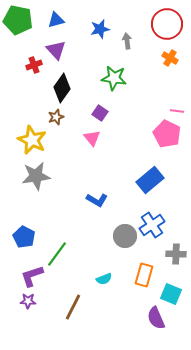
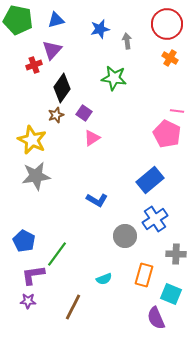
purple triangle: moved 4 px left; rotated 25 degrees clockwise
purple square: moved 16 px left
brown star: moved 2 px up
pink triangle: rotated 36 degrees clockwise
blue cross: moved 3 px right, 6 px up
blue pentagon: moved 4 px down
purple L-shape: moved 1 px right, 1 px up; rotated 10 degrees clockwise
